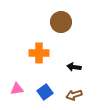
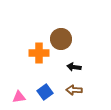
brown circle: moved 17 px down
pink triangle: moved 2 px right, 8 px down
brown arrow: moved 5 px up; rotated 21 degrees clockwise
